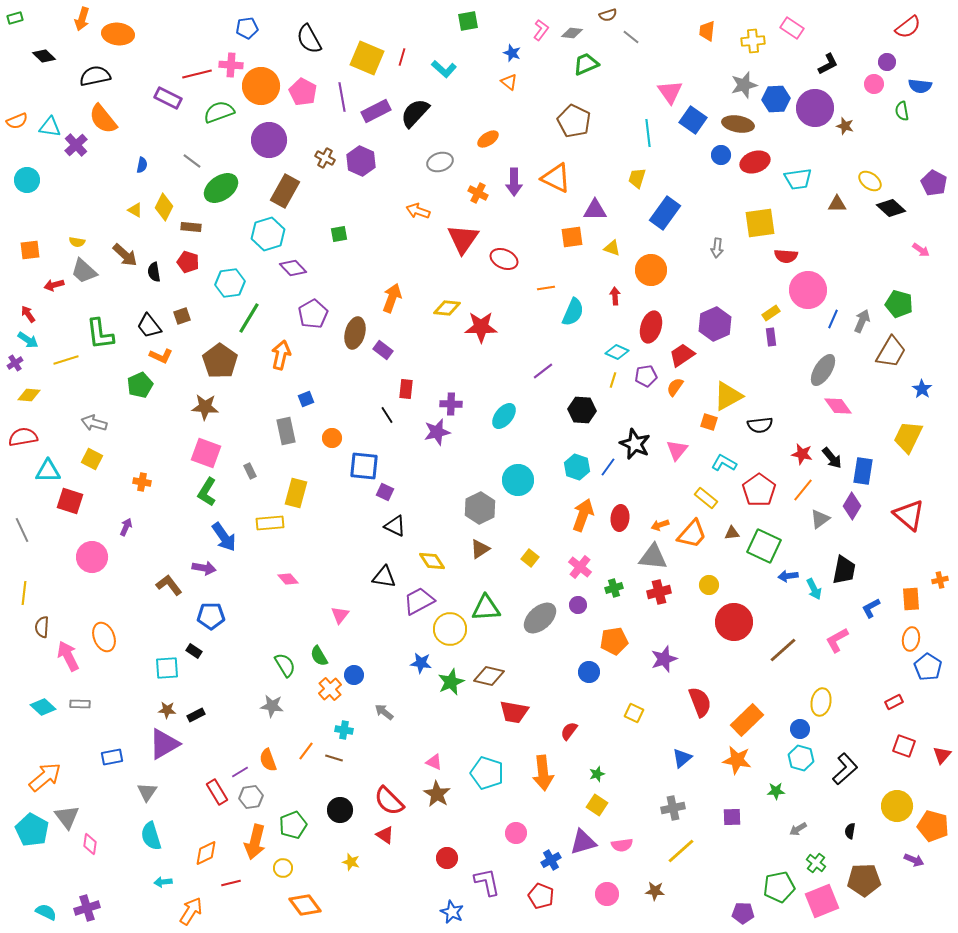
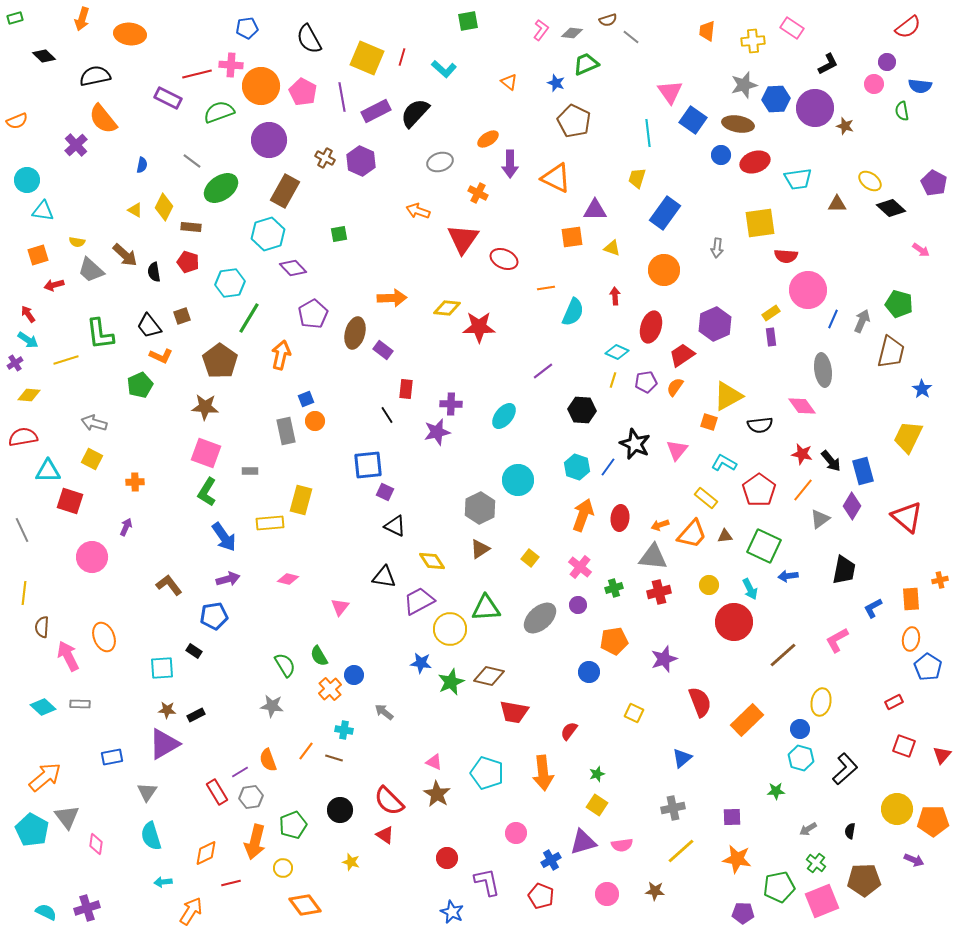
brown semicircle at (608, 15): moved 5 px down
orange ellipse at (118, 34): moved 12 px right
blue star at (512, 53): moved 44 px right, 30 px down
cyan triangle at (50, 127): moved 7 px left, 84 px down
purple arrow at (514, 182): moved 4 px left, 18 px up
orange square at (30, 250): moved 8 px right, 5 px down; rotated 10 degrees counterclockwise
orange circle at (651, 270): moved 13 px right
gray trapezoid at (84, 271): moved 7 px right, 1 px up
orange arrow at (392, 298): rotated 68 degrees clockwise
red star at (481, 327): moved 2 px left
brown trapezoid at (891, 352): rotated 16 degrees counterclockwise
gray ellipse at (823, 370): rotated 40 degrees counterclockwise
purple pentagon at (646, 376): moved 6 px down
pink diamond at (838, 406): moved 36 px left
orange circle at (332, 438): moved 17 px left, 17 px up
black arrow at (832, 458): moved 1 px left, 3 px down
blue square at (364, 466): moved 4 px right, 1 px up; rotated 12 degrees counterclockwise
gray rectangle at (250, 471): rotated 63 degrees counterclockwise
blue rectangle at (863, 471): rotated 24 degrees counterclockwise
orange cross at (142, 482): moved 7 px left; rotated 12 degrees counterclockwise
yellow rectangle at (296, 493): moved 5 px right, 7 px down
red triangle at (909, 515): moved 2 px left, 2 px down
brown triangle at (732, 533): moved 7 px left, 3 px down
purple arrow at (204, 568): moved 24 px right, 11 px down; rotated 25 degrees counterclockwise
pink diamond at (288, 579): rotated 35 degrees counterclockwise
cyan arrow at (814, 589): moved 64 px left
blue L-shape at (871, 608): moved 2 px right
pink triangle at (340, 615): moved 8 px up
blue pentagon at (211, 616): moved 3 px right; rotated 8 degrees counterclockwise
brown line at (783, 650): moved 5 px down
cyan square at (167, 668): moved 5 px left
orange star at (737, 760): moved 99 px down
yellow circle at (897, 806): moved 3 px down
orange pentagon at (933, 826): moved 5 px up; rotated 16 degrees counterclockwise
gray arrow at (798, 829): moved 10 px right
pink diamond at (90, 844): moved 6 px right
